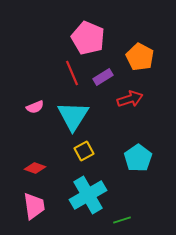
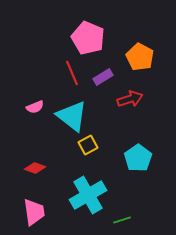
cyan triangle: moved 1 px left; rotated 24 degrees counterclockwise
yellow square: moved 4 px right, 6 px up
pink trapezoid: moved 6 px down
